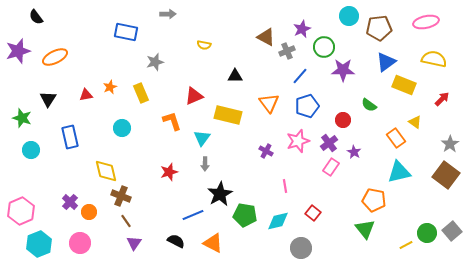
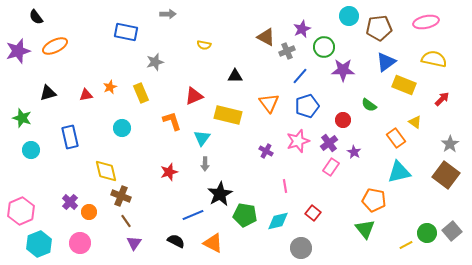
orange ellipse at (55, 57): moved 11 px up
black triangle at (48, 99): moved 6 px up; rotated 42 degrees clockwise
